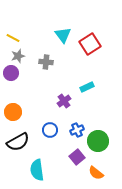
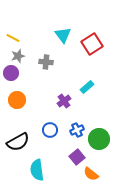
red square: moved 2 px right
cyan rectangle: rotated 16 degrees counterclockwise
orange circle: moved 4 px right, 12 px up
green circle: moved 1 px right, 2 px up
orange semicircle: moved 5 px left, 1 px down
